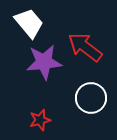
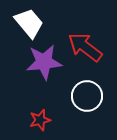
white circle: moved 4 px left, 2 px up
